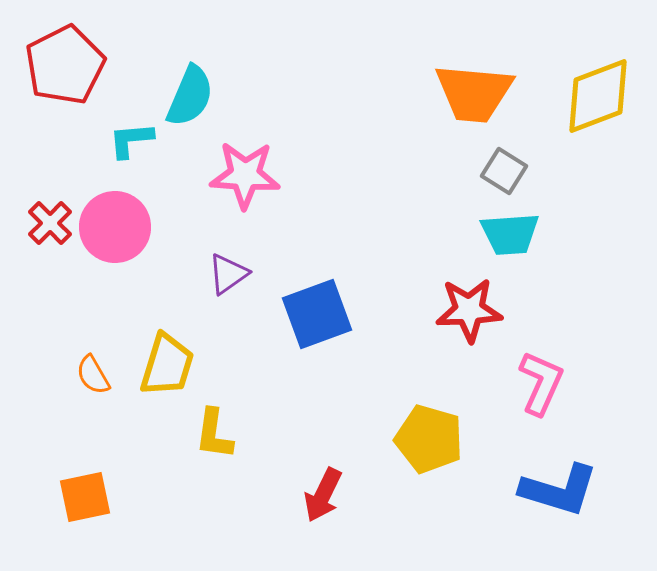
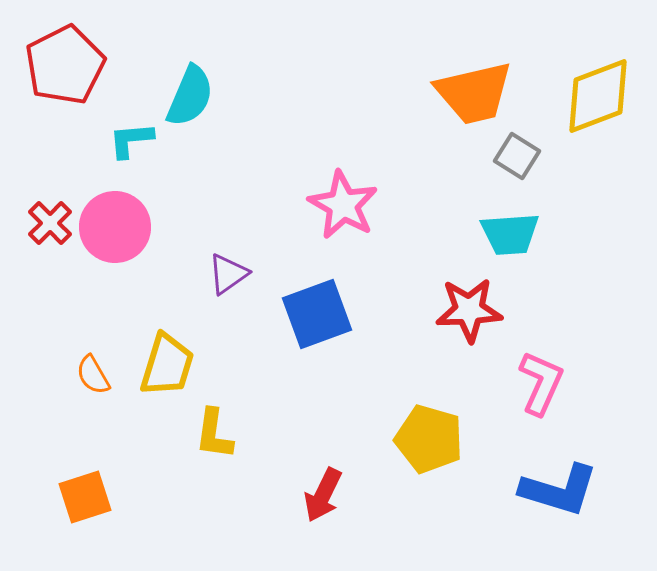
orange trapezoid: rotated 18 degrees counterclockwise
gray square: moved 13 px right, 15 px up
pink star: moved 98 px right, 30 px down; rotated 26 degrees clockwise
orange square: rotated 6 degrees counterclockwise
